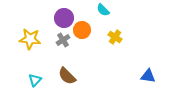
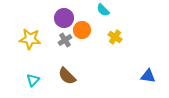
gray cross: moved 2 px right
cyan triangle: moved 2 px left
